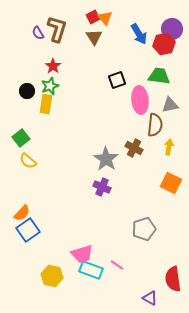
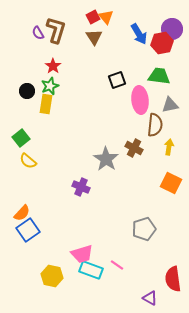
orange triangle: moved 1 px right, 1 px up
brown L-shape: moved 1 px left, 1 px down
red hexagon: moved 2 px left, 1 px up
purple cross: moved 21 px left
